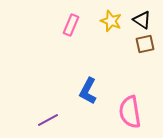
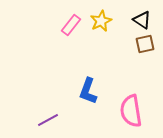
yellow star: moved 10 px left; rotated 25 degrees clockwise
pink rectangle: rotated 15 degrees clockwise
blue L-shape: rotated 8 degrees counterclockwise
pink semicircle: moved 1 px right, 1 px up
